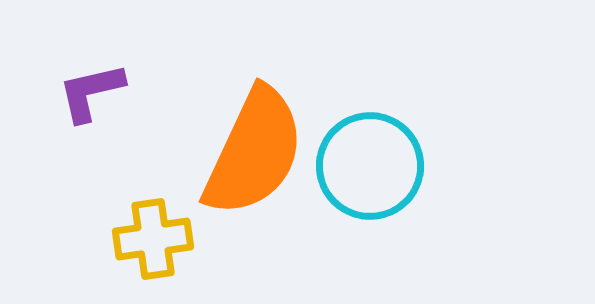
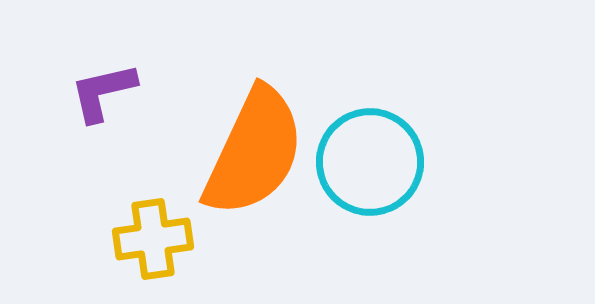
purple L-shape: moved 12 px right
cyan circle: moved 4 px up
